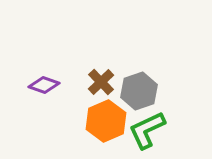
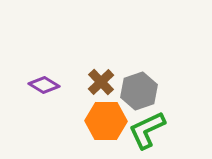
purple diamond: rotated 12 degrees clockwise
orange hexagon: rotated 24 degrees clockwise
